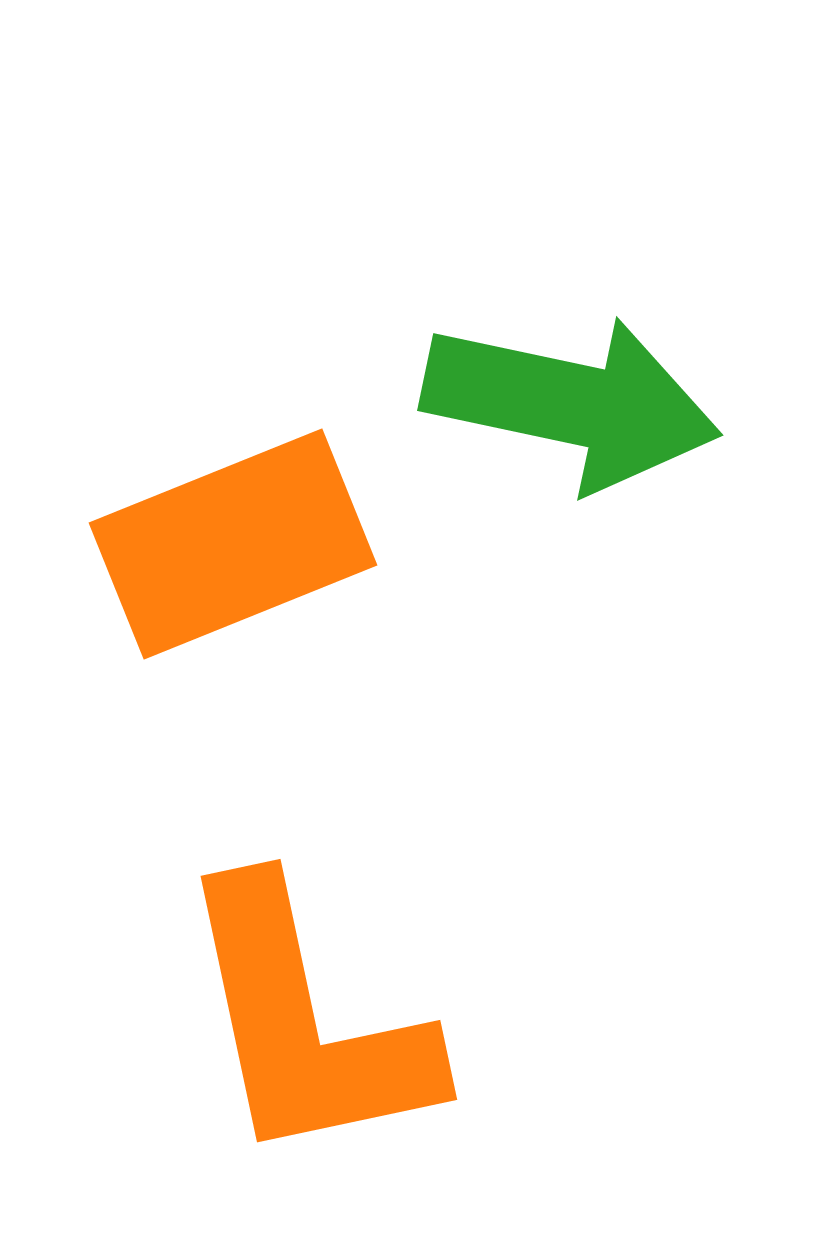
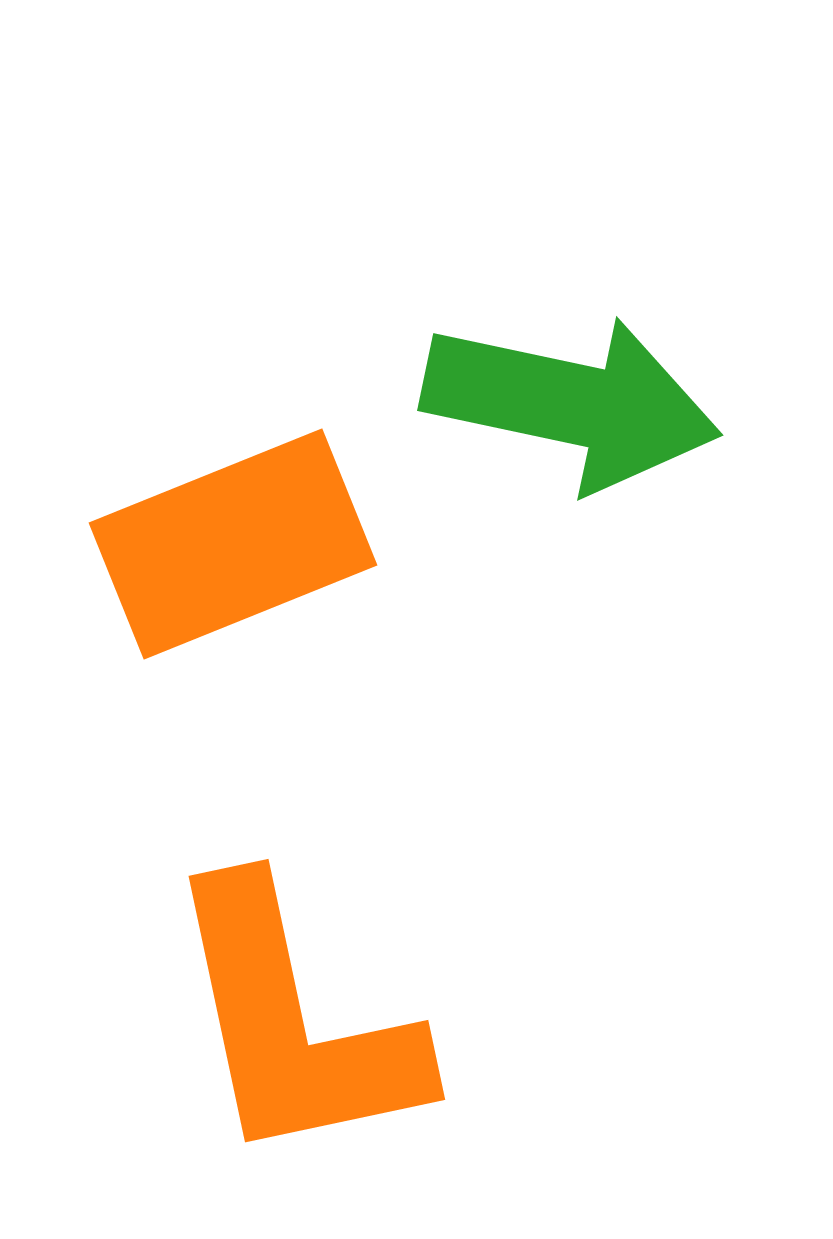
orange L-shape: moved 12 px left
